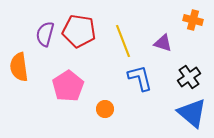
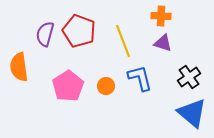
orange cross: moved 32 px left, 4 px up; rotated 12 degrees counterclockwise
red pentagon: rotated 12 degrees clockwise
orange circle: moved 1 px right, 23 px up
